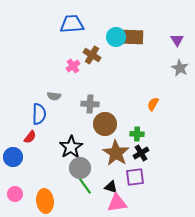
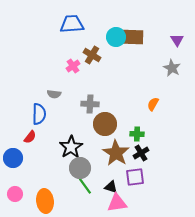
gray star: moved 8 px left
gray semicircle: moved 2 px up
blue circle: moved 1 px down
